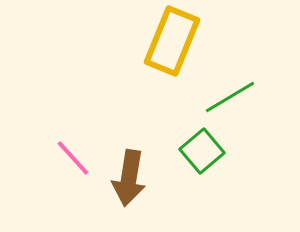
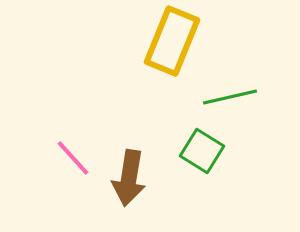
green line: rotated 18 degrees clockwise
green square: rotated 18 degrees counterclockwise
